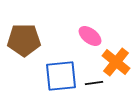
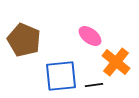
brown pentagon: rotated 24 degrees clockwise
black line: moved 2 px down
